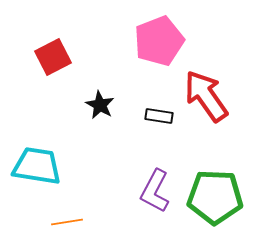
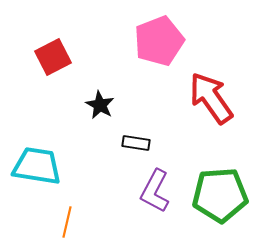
red arrow: moved 5 px right, 2 px down
black rectangle: moved 23 px left, 27 px down
green pentagon: moved 5 px right, 2 px up; rotated 6 degrees counterclockwise
orange line: rotated 68 degrees counterclockwise
